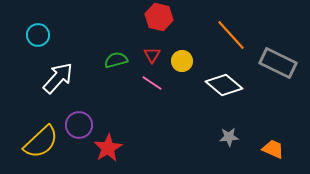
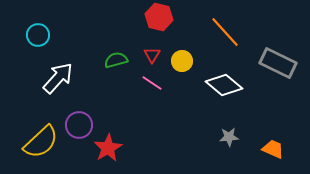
orange line: moved 6 px left, 3 px up
